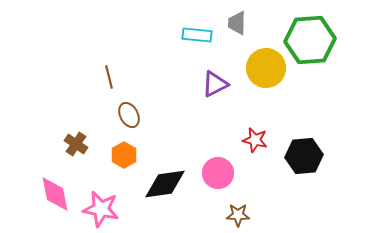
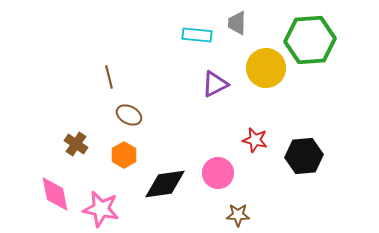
brown ellipse: rotated 35 degrees counterclockwise
